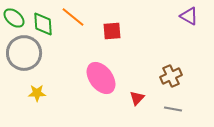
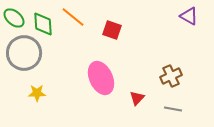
red square: moved 1 px up; rotated 24 degrees clockwise
pink ellipse: rotated 12 degrees clockwise
